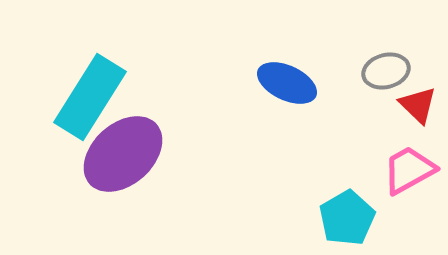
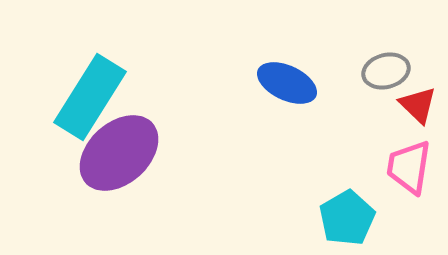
purple ellipse: moved 4 px left, 1 px up
pink trapezoid: moved 3 px up; rotated 52 degrees counterclockwise
